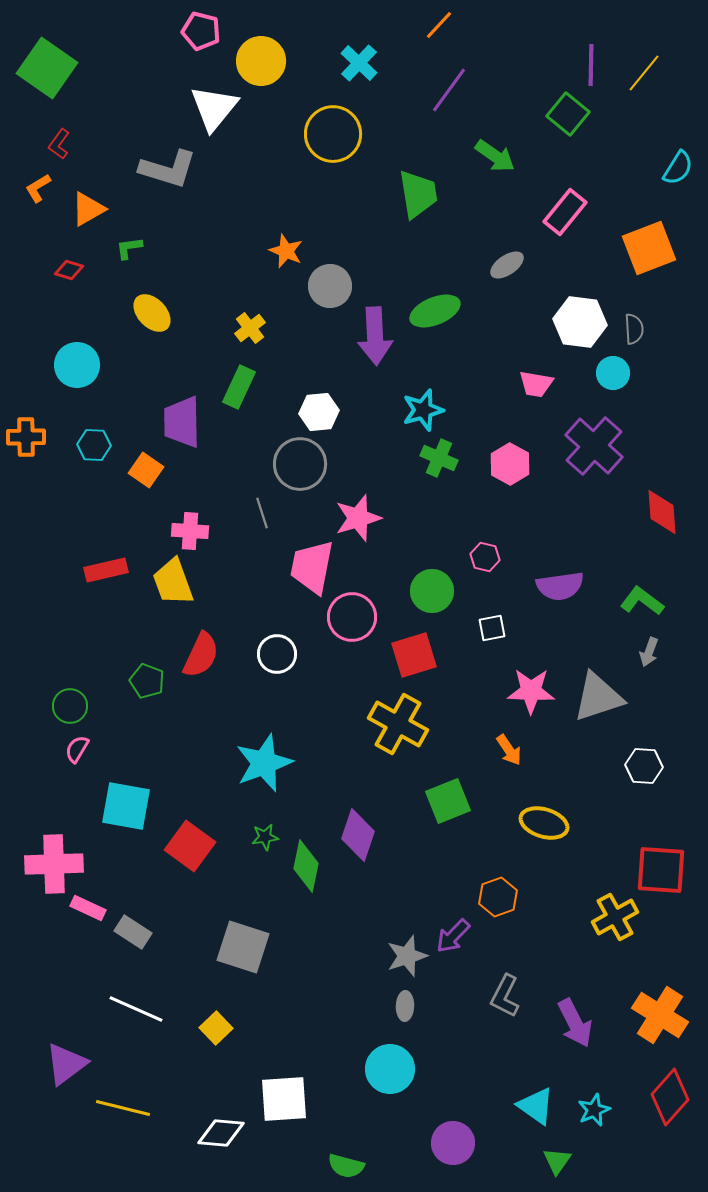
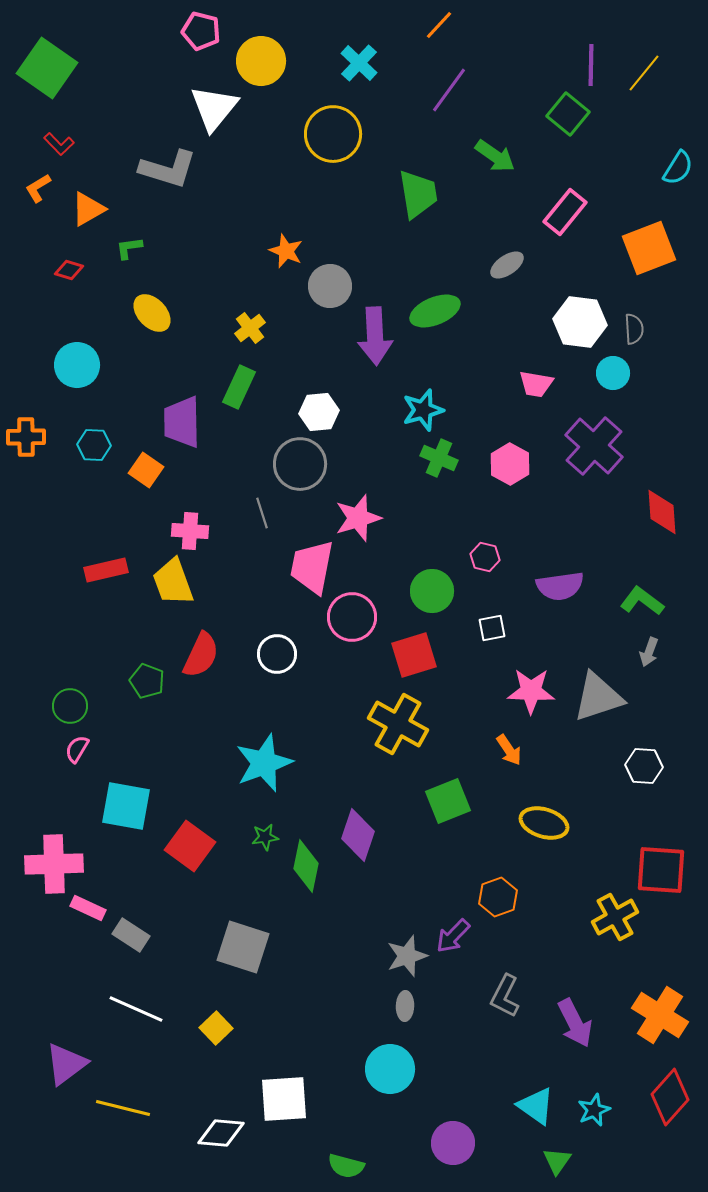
red L-shape at (59, 144): rotated 80 degrees counterclockwise
gray rectangle at (133, 932): moved 2 px left, 3 px down
